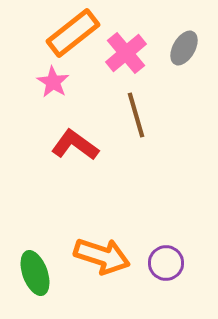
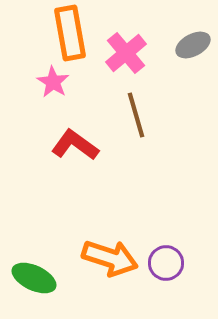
orange rectangle: moved 3 px left; rotated 62 degrees counterclockwise
gray ellipse: moved 9 px right, 3 px up; rotated 32 degrees clockwise
orange arrow: moved 8 px right, 2 px down
green ellipse: moved 1 px left, 5 px down; rotated 45 degrees counterclockwise
